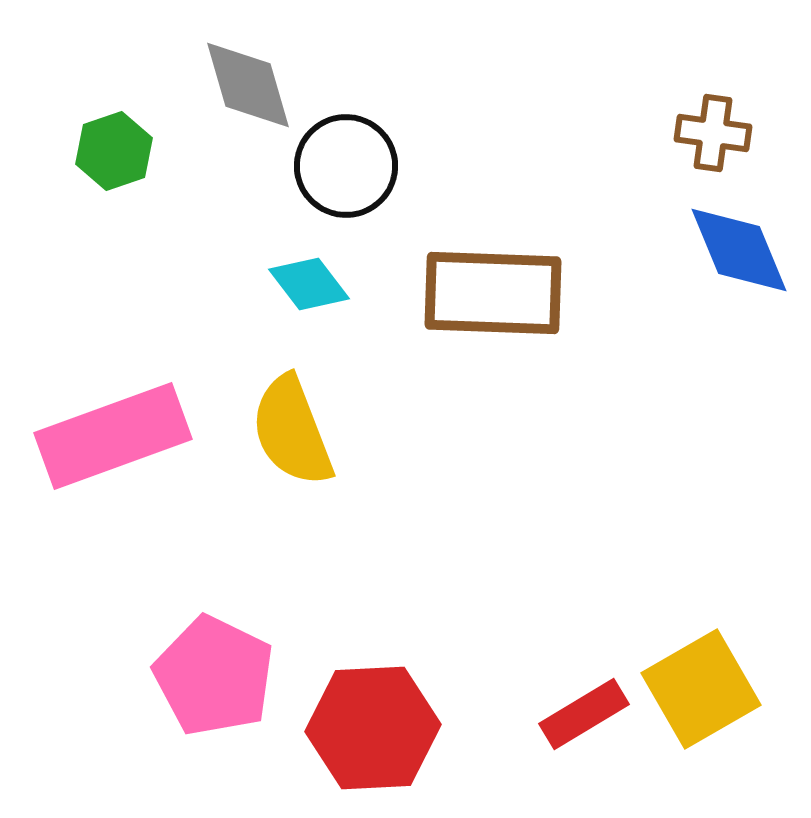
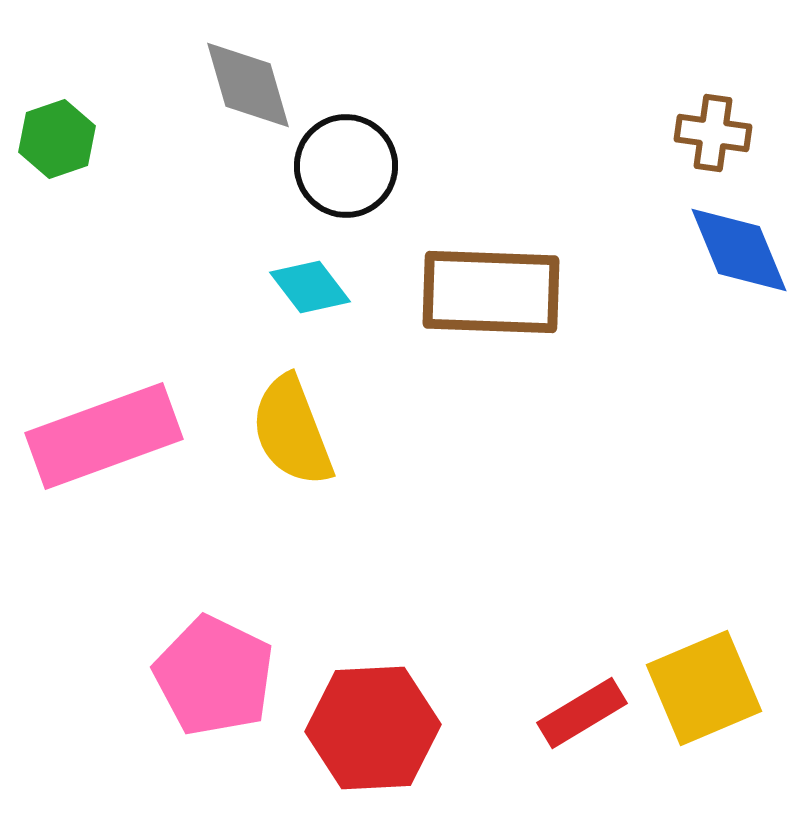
green hexagon: moved 57 px left, 12 px up
cyan diamond: moved 1 px right, 3 px down
brown rectangle: moved 2 px left, 1 px up
pink rectangle: moved 9 px left
yellow square: moved 3 px right, 1 px up; rotated 7 degrees clockwise
red rectangle: moved 2 px left, 1 px up
